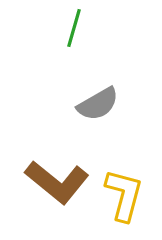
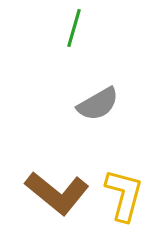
brown L-shape: moved 11 px down
